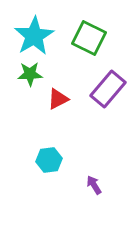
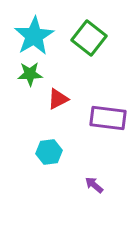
green square: rotated 12 degrees clockwise
purple rectangle: moved 29 px down; rotated 57 degrees clockwise
cyan hexagon: moved 8 px up
purple arrow: rotated 18 degrees counterclockwise
